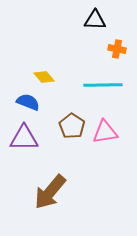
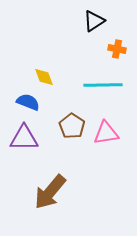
black triangle: moved 1 px left, 1 px down; rotated 35 degrees counterclockwise
yellow diamond: rotated 20 degrees clockwise
pink triangle: moved 1 px right, 1 px down
